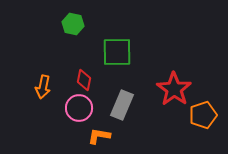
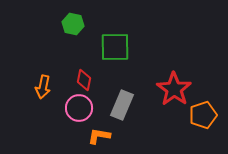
green square: moved 2 px left, 5 px up
